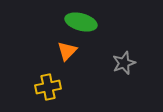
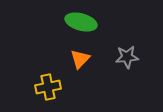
orange triangle: moved 13 px right, 8 px down
gray star: moved 3 px right, 6 px up; rotated 15 degrees clockwise
